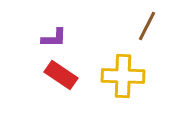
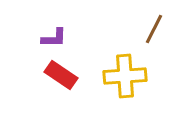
brown line: moved 7 px right, 3 px down
yellow cross: moved 2 px right; rotated 6 degrees counterclockwise
